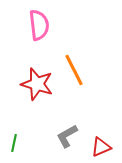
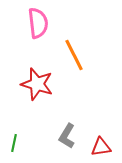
pink semicircle: moved 1 px left, 2 px up
orange line: moved 15 px up
gray L-shape: rotated 30 degrees counterclockwise
red triangle: rotated 15 degrees clockwise
